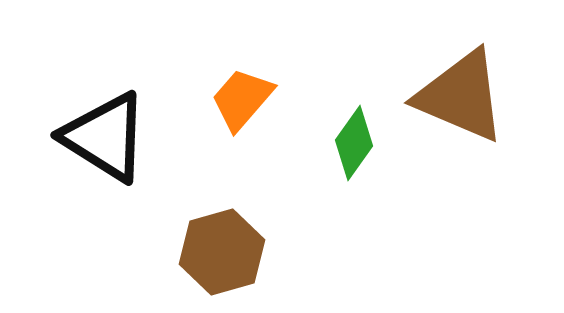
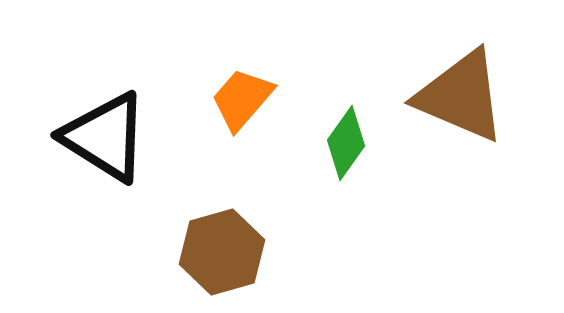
green diamond: moved 8 px left
